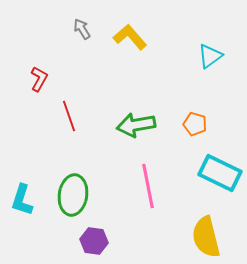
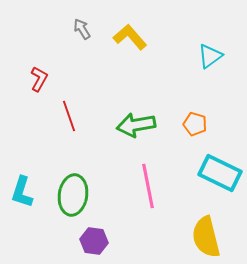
cyan L-shape: moved 8 px up
